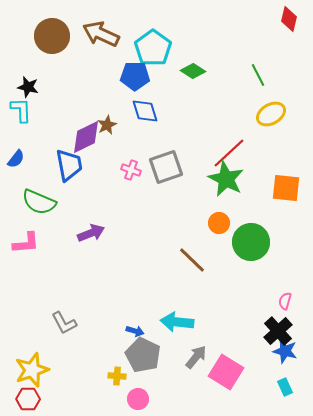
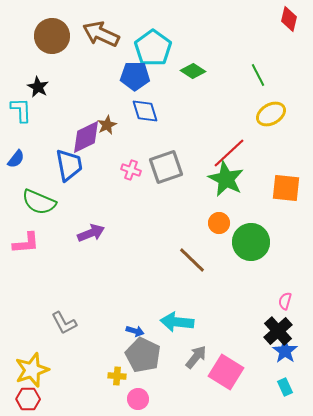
black star: moved 10 px right; rotated 15 degrees clockwise
blue star: rotated 20 degrees clockwise
